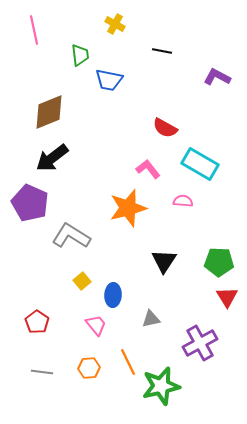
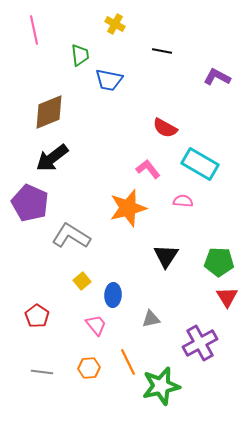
black triangle: moved 2 px right, 5 px up
red pentagon: moved 6 px up
